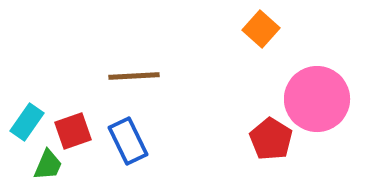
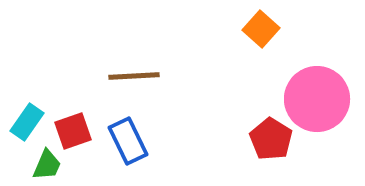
green trapezoid: moved 1 px left
